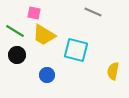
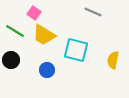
pink square: rotated 24 degrees clockwise
black circle: moved 6 px left, 5 px down
yellow semicircle: moved 11 px up
blue circle: moved 5 px up
